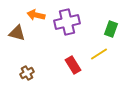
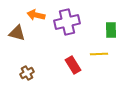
green rectangle: moved 1 px down; rotated 21 degrees counterclockwise
yellow line: rotated 30 degrees clockwise
